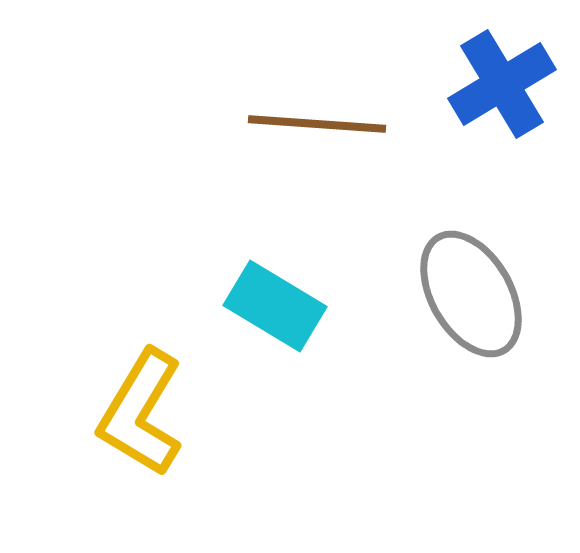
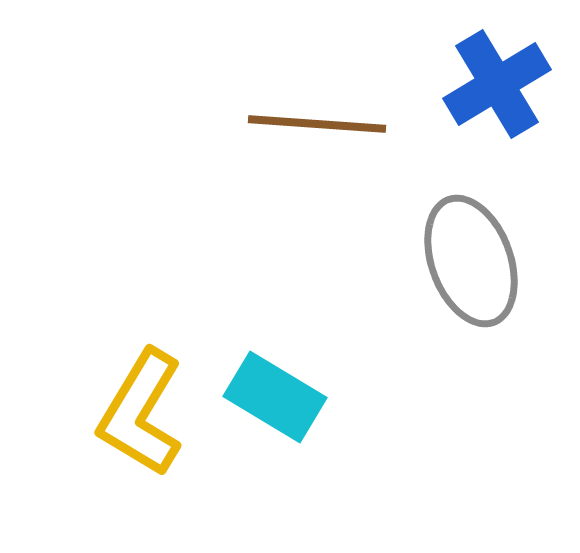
blue cross: moved 5 px left
gray ellipse: moved 33 px up; rotated 10 degrees clockwise
cyan rectangle: moved 91 px down
